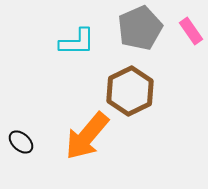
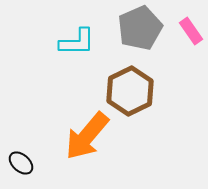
black ellipse: moved 21 px down
